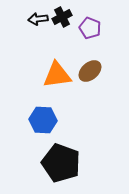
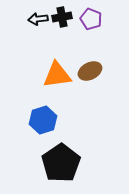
black cross: rotated 18 degrees clockwise
purple pentagon: moved 1 px right, 9 px up
brown ellipse: rotated 15 degrees clockwise
blue hexagon: rotated 20 degrees counterclockwise
black pentagon: rotated 18 degrees clockwise
